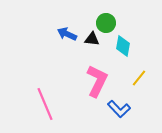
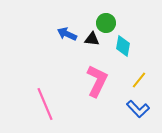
yellow line: moved 2 px down
blue L-shape: moved 19 px right
